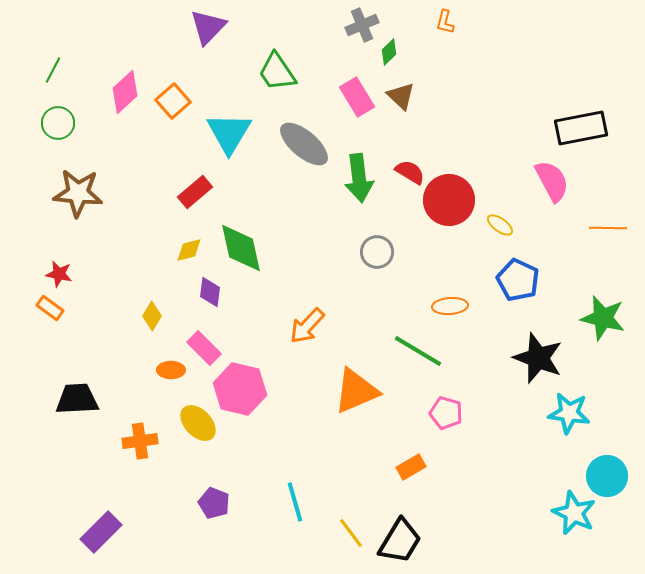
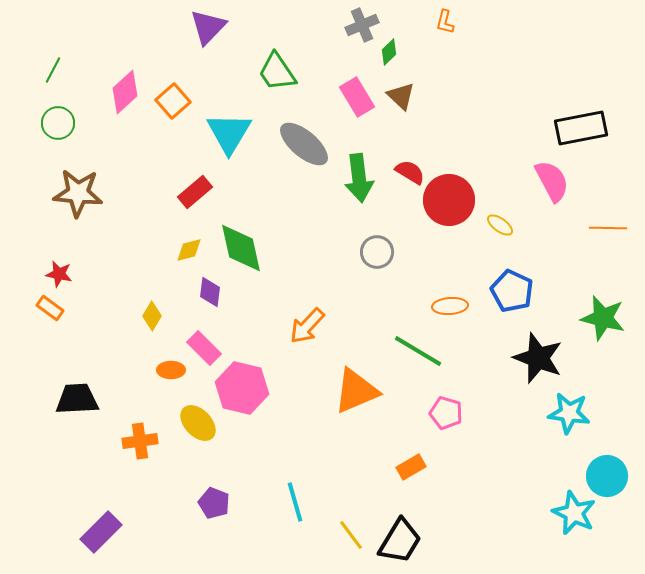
blue pentagon at (518, 280): moved 6 px left, 11 px down
pink hexagon at (240, 389): moved 2 px right, 1 px up
yellow line at (351, 533): moved 2 px down
